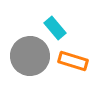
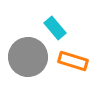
gray circle: moved 2 px left, 1 px down
